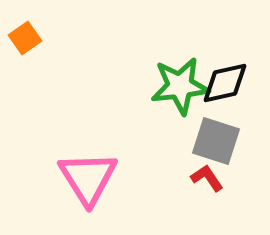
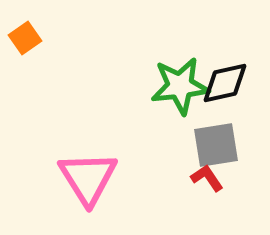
gray square: moved 4 px down; rotated 27 degrees counterclockwise
